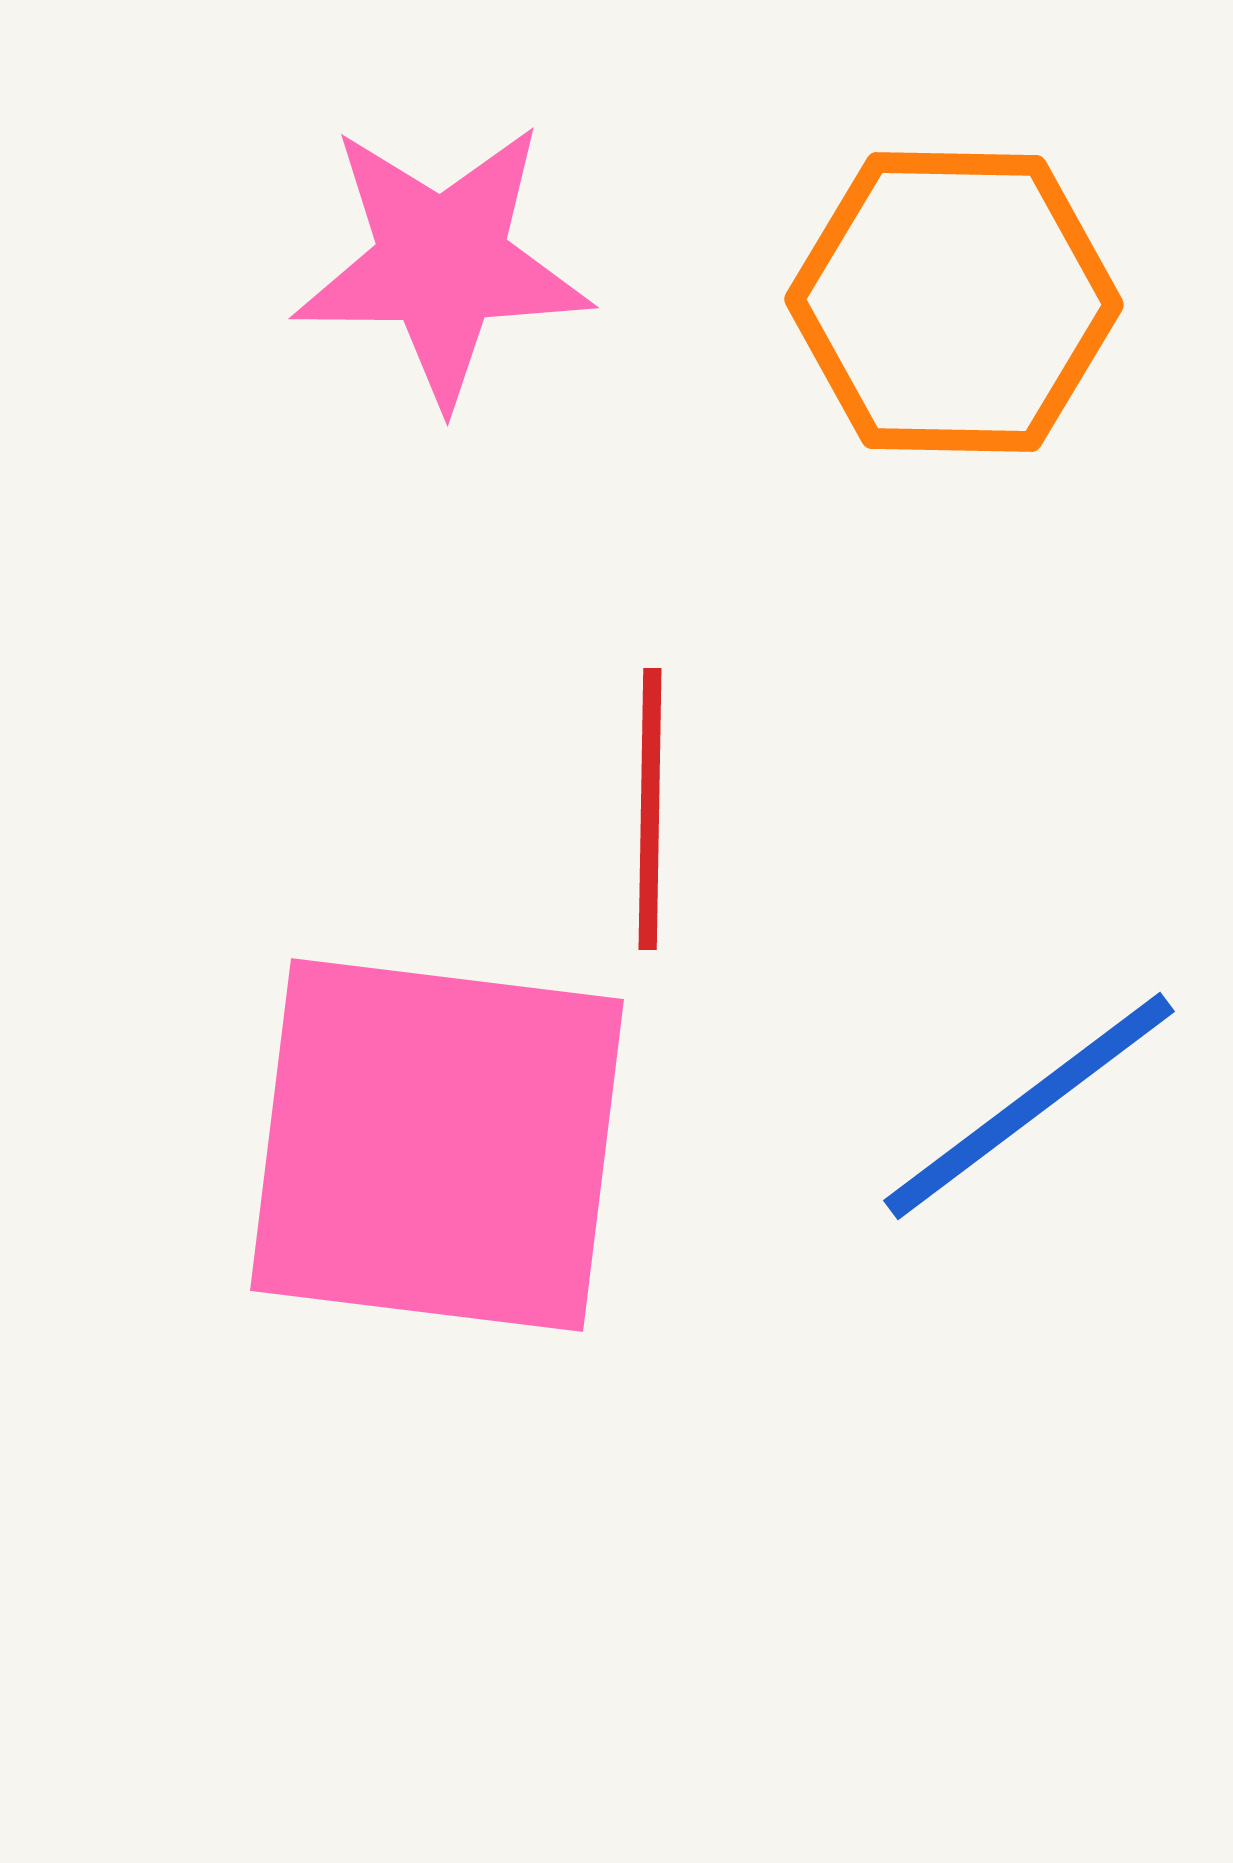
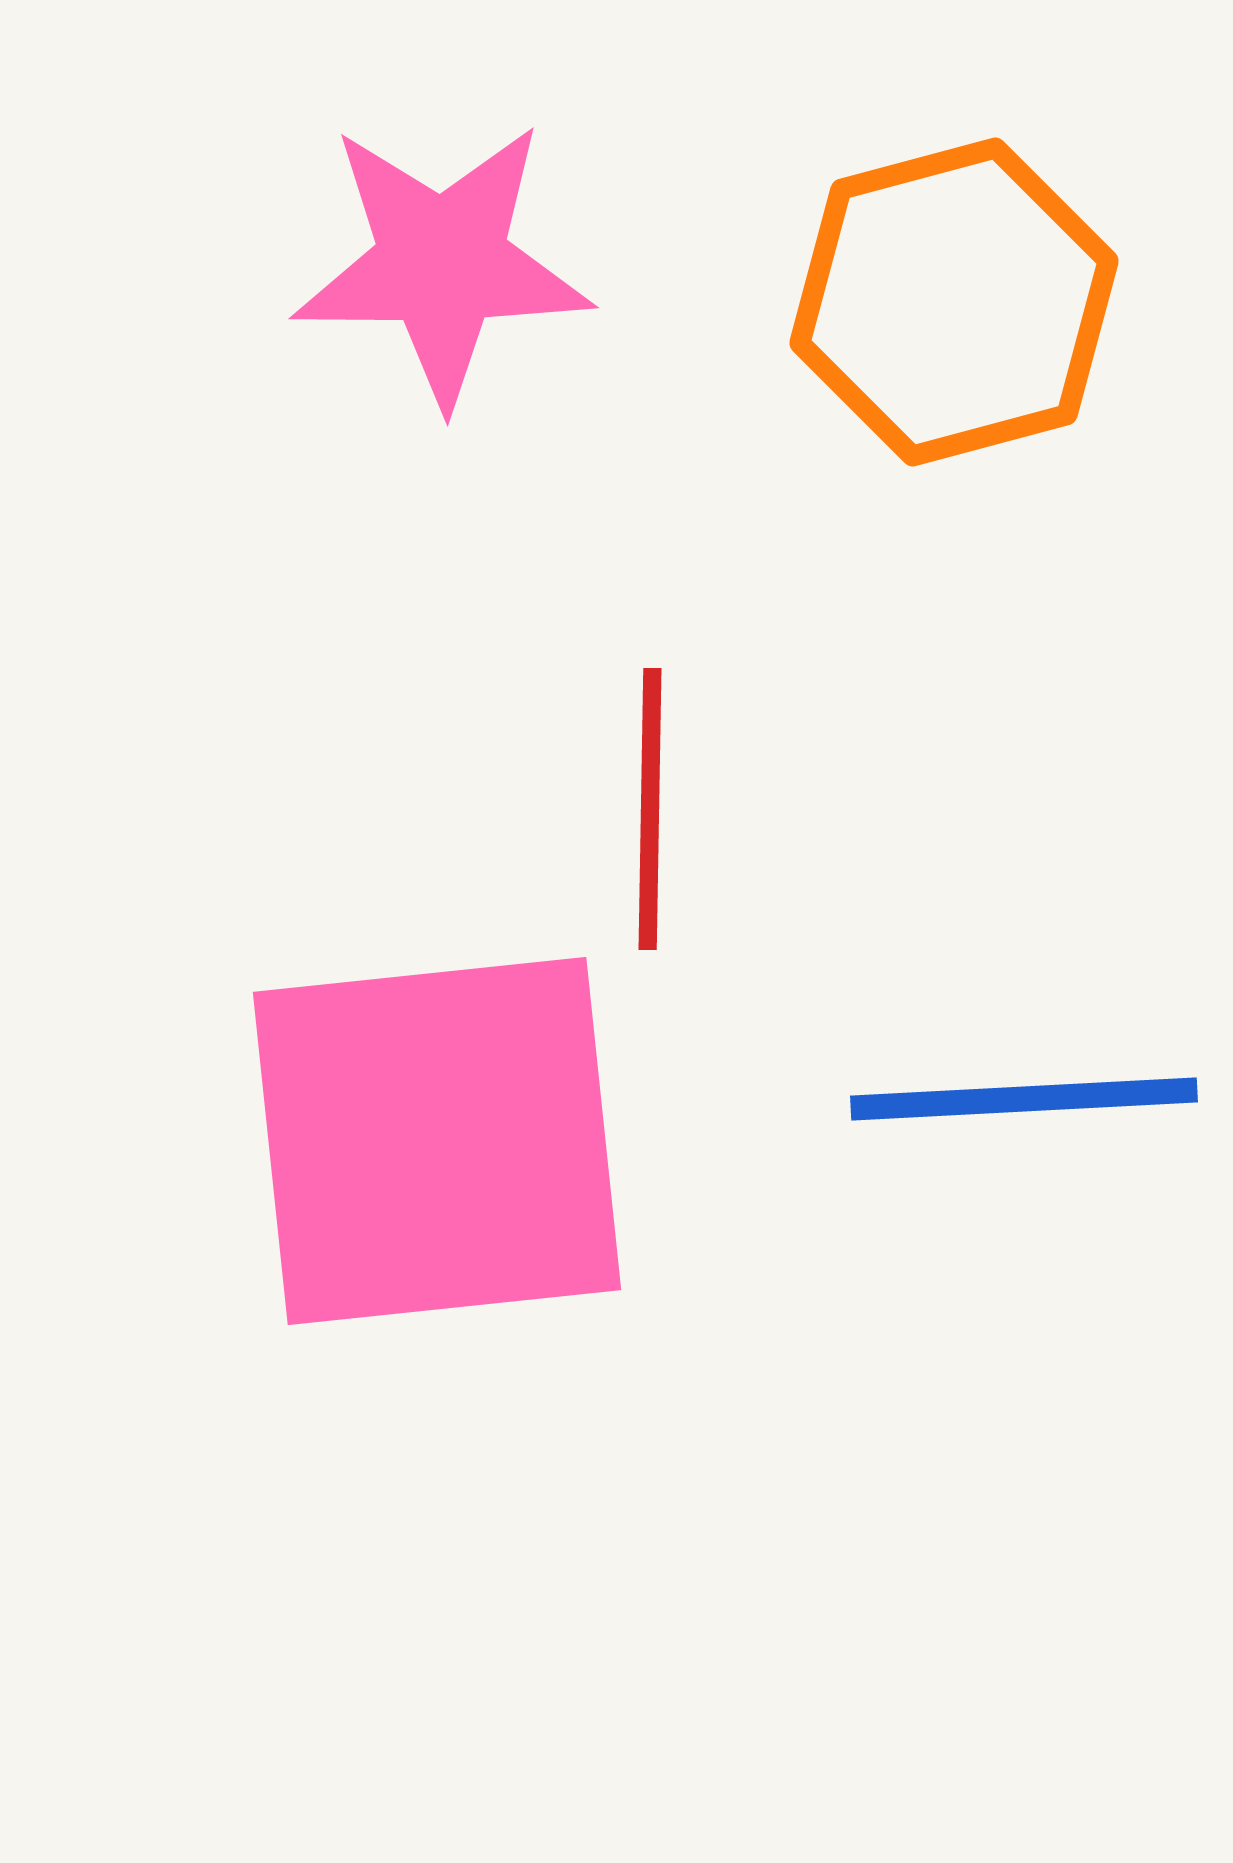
orange hexagon: rotated 16 degrees counterclockwise
blue line: moved 5 px left, 7 px up; rotated 34 degrees clockwise
pink square: moved 4 px up; rotated 13 degrees counterclockwise
